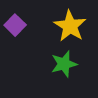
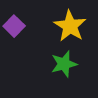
purple square: moved 1 px left, 1 px down
